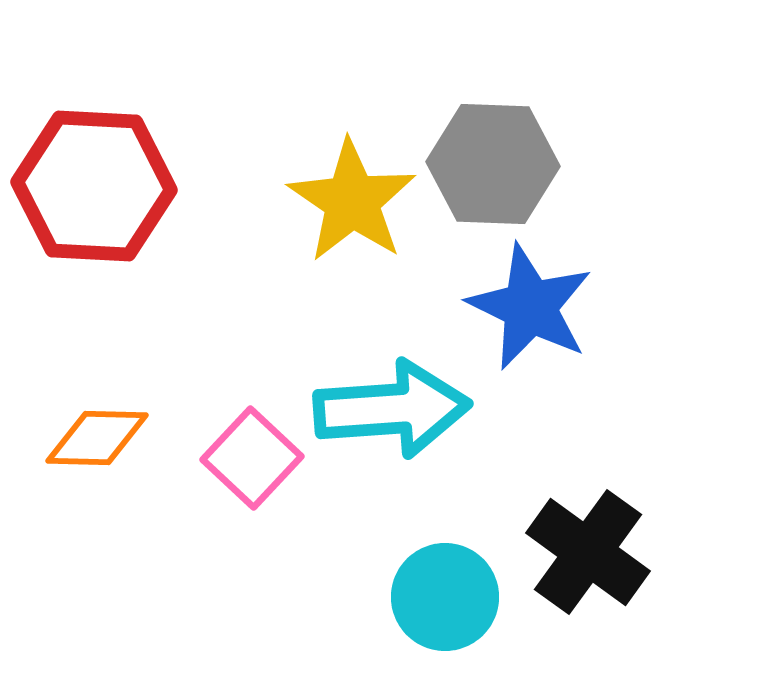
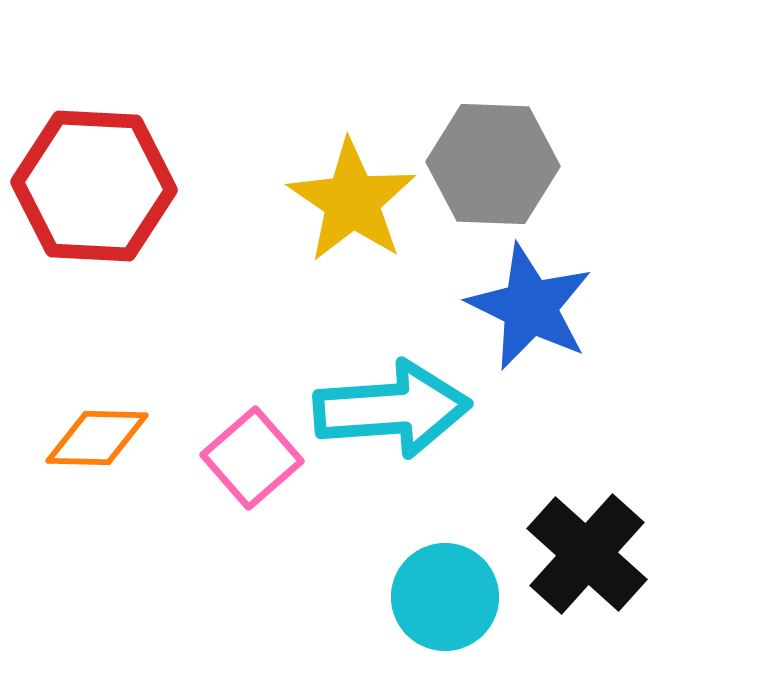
pink square: rotated 6 degrees clockwise
black cross: moved 1 px left, 2 px down; rotated 6 degrees clockwise
